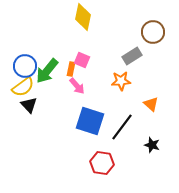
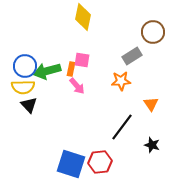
pink square: rotated 14 degrees counterclockwise
green arrow: rotated 36 degrees clockwise
yellow semicircle: rotated 35 degrees clockwise
orange triangle: rotated 14 degrees clockwise
blue square: moved 19 px left, 43 px down
red hexagon: moved 2 px left, 1 px up; rotated 15 degrees counterclockwise
